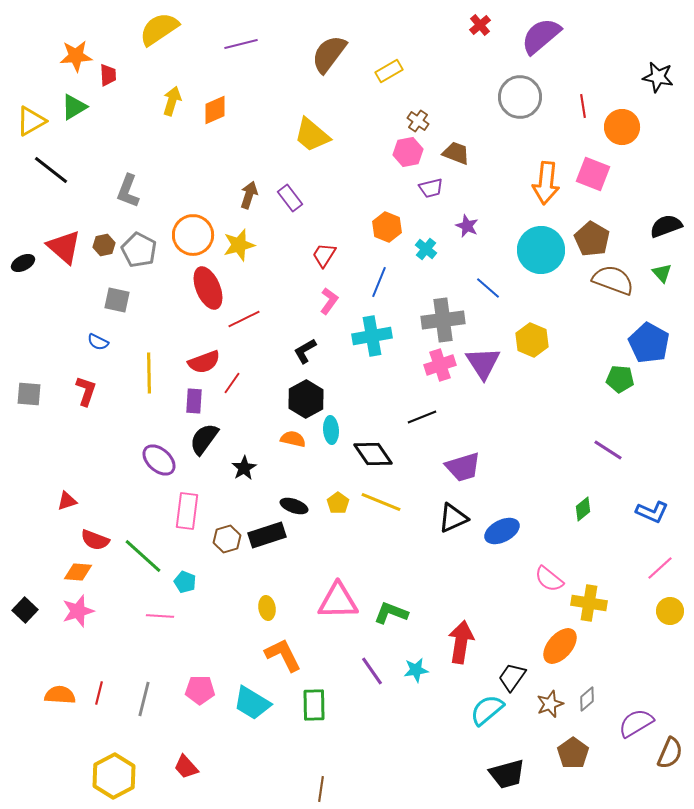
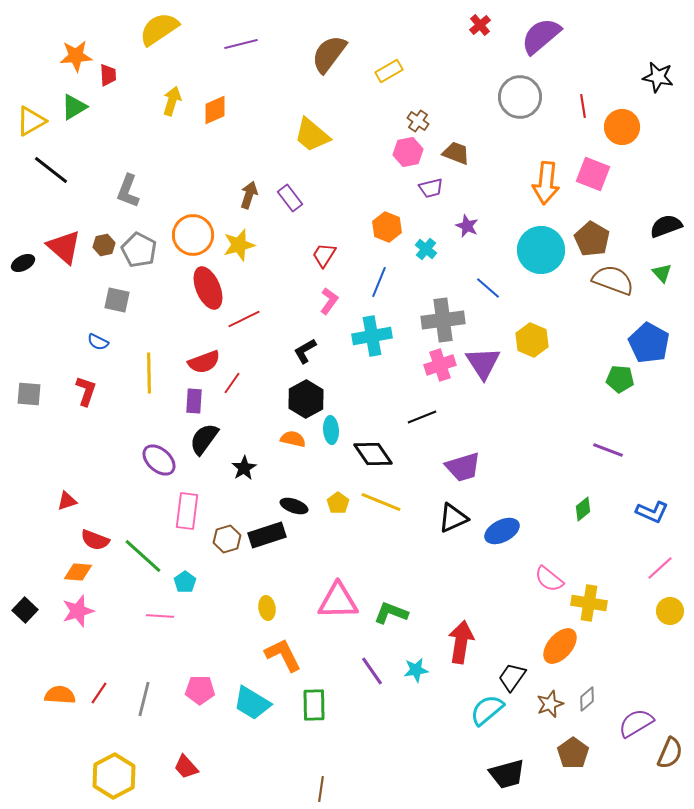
purple line at (608, 450): rotated 12 degrees counterclockwise
cyan pentagon at (185, 582): rotated 15 degrees clockwise
red line at (99, 693): rotated 20 degrees clockwise
